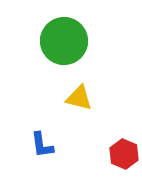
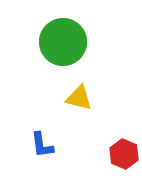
green circle: moved 1 px left, 1 px down
